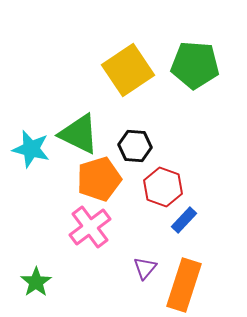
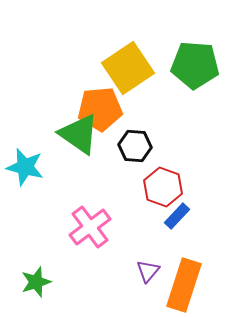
yellow square: moved 2 px up
green triangle: rotated 9 degrees clockwise
cyan star: moved 6 px left, 18 px down
orange pentagon: moved 1 px right, 70 px up; rotated 12 degrees clockwise
blue rectangle: moved 7 px left, 4 px up
purple triangle: moved 3 px right, 3 px down
green star: rotated 16 degrees clockwise
